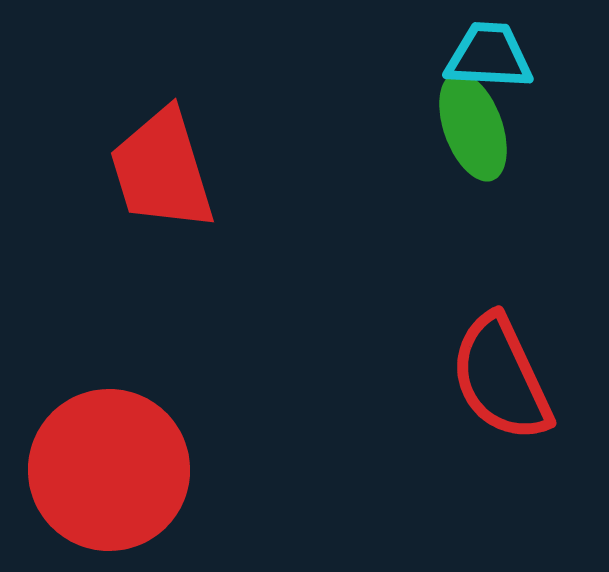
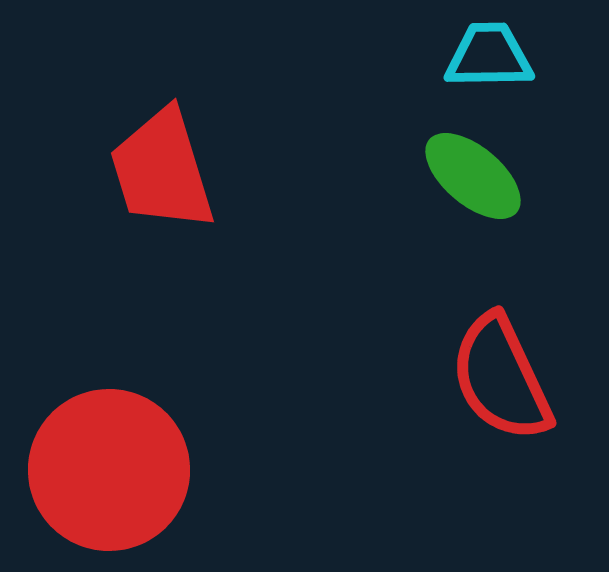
cyan trapezoid: rotated 4 degrees counterclockwise
green ellipse: moved 49 px down; rotated 30 degrees counterclockwise
